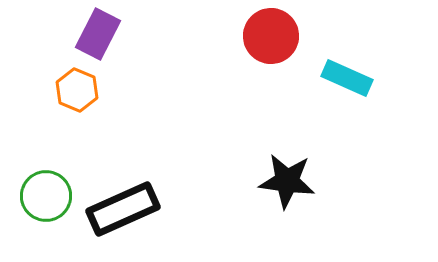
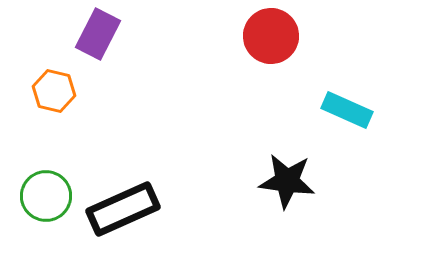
cyan rectangle: moved 32 px down
orange hexagon: moved 23 px left, 1 px down; rotated 9 degrees counterclockwise
